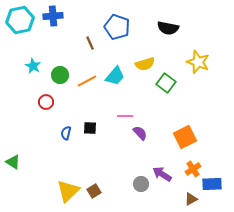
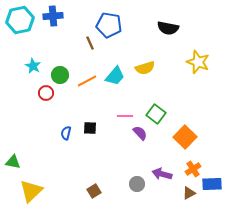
blue pentagon: moved 8 px left, 2 px up; rotated 10 degrees counterclockwise
yellow semicircle: moved 4 px down
green square: moved 10 px left, 31 px down
red circle: moved 9 px up
orange square: rotated 20 degrees counterclockwise
green triangle: rotated 21 degrees counterclockwise
purple arrow: rotated 18 degrees counterclockwise
gray circle: moved 4 px left
yellow triangle: moved 37 px left
brown triangle: moved 2 px left, 6 px up
